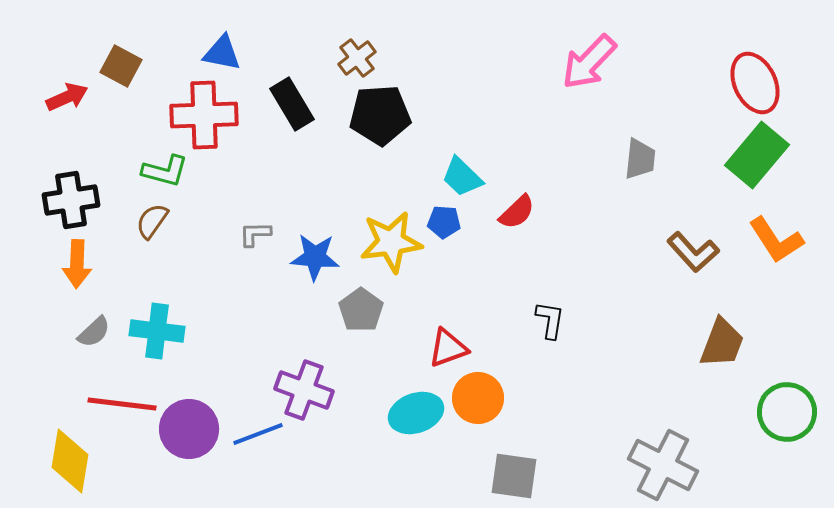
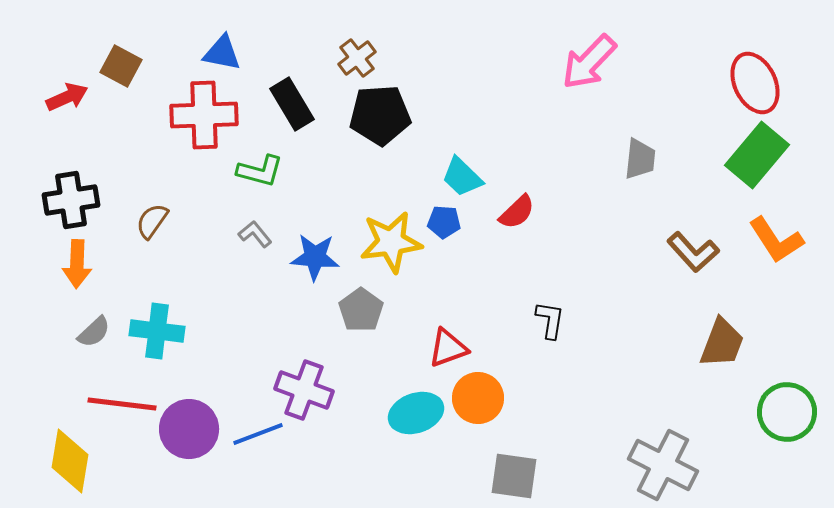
green L-shape: moved 95 px right
gray L-shape: rotated 52 degrees clockwise
